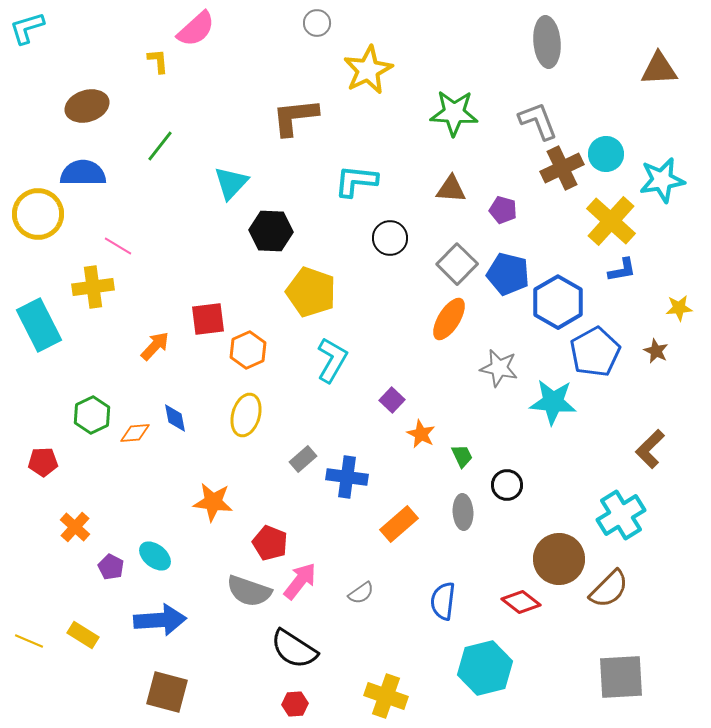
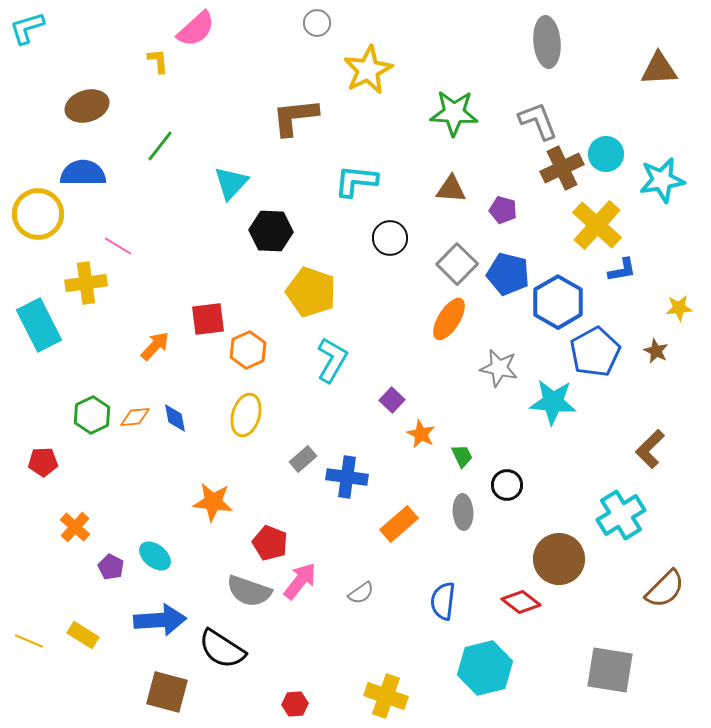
yellow cross at (611, 221): moved 14 px left, 4 px down
yellow cross at (93, 287): moved 7 px left, 4 px up
orange diamond at (135, 433): moved 16 px up
brown semicircle at (609, 589): moved 56 px right
black semicircle at (294, 649): moved 72 px left
gray square at (621, 677): moved 11 px left, 7 px up; rotated 12 degrees clockwise
